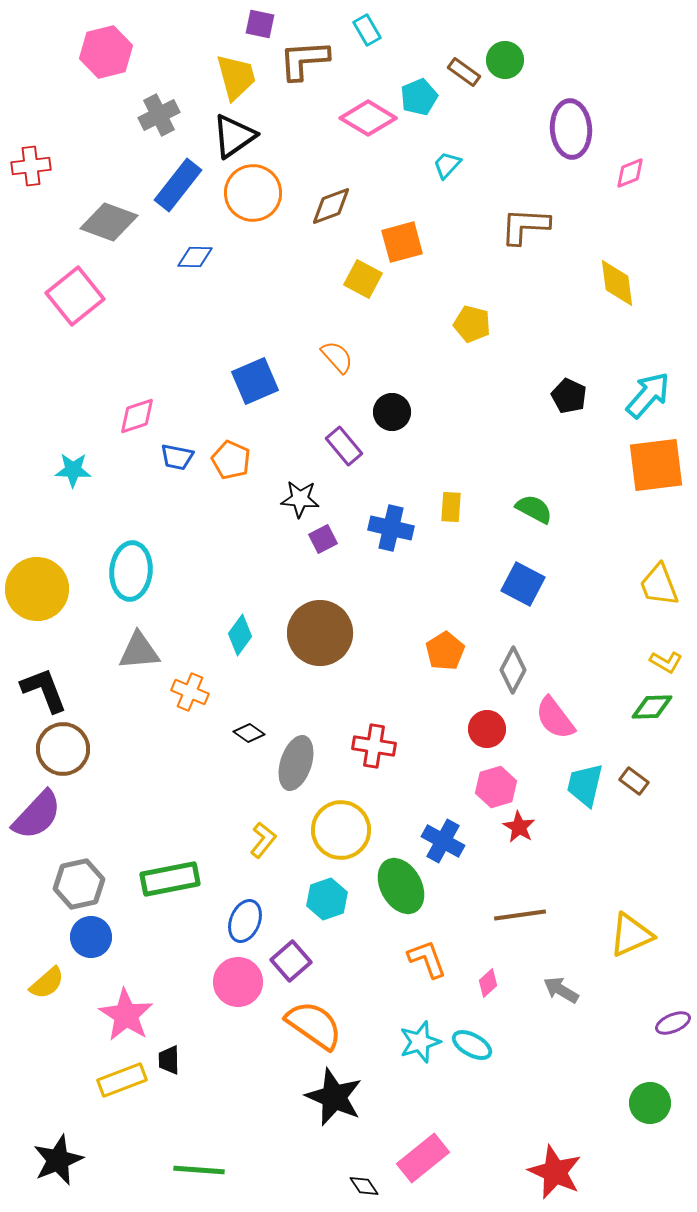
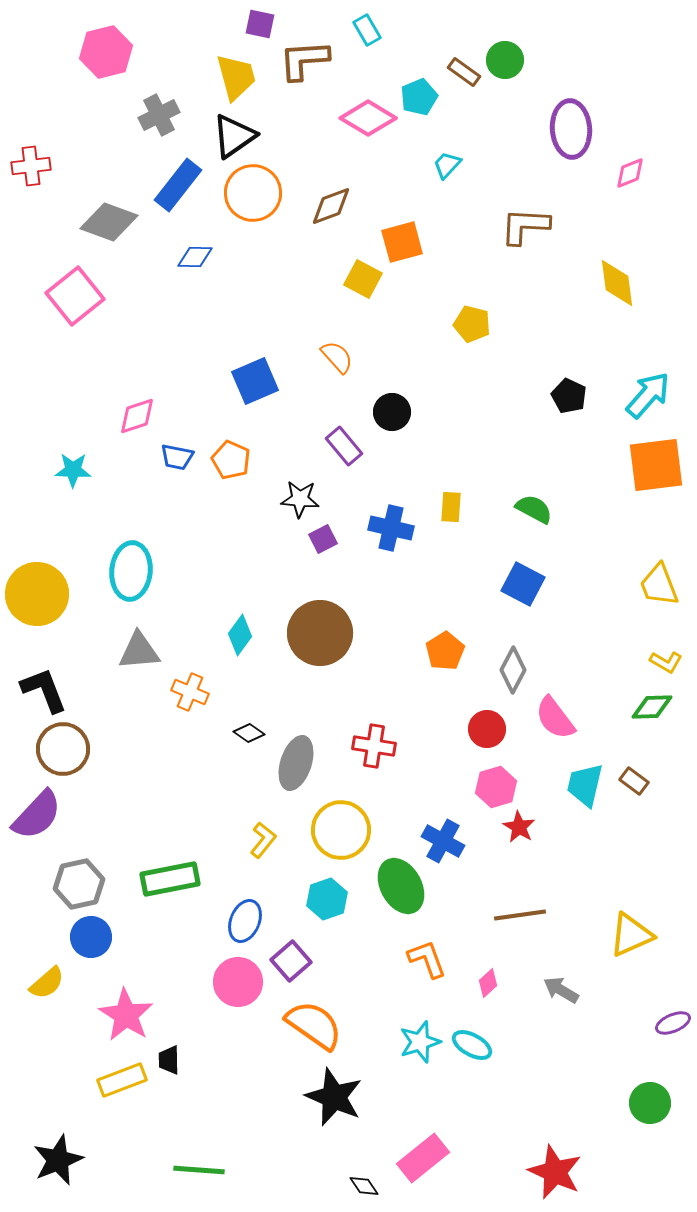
yellow circle at (37, 589): moved 5 px down
